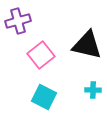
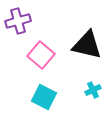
pink square: rotated 12 degrees counterclockwise
cyan cross: rotated 28 degrees counterclockwise
